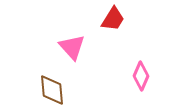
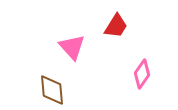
red trapezoid: moved 3 px right, 7 px down
pink diamond: moved 1 px right, 2 px up; rotated 12 degrees clockwise
